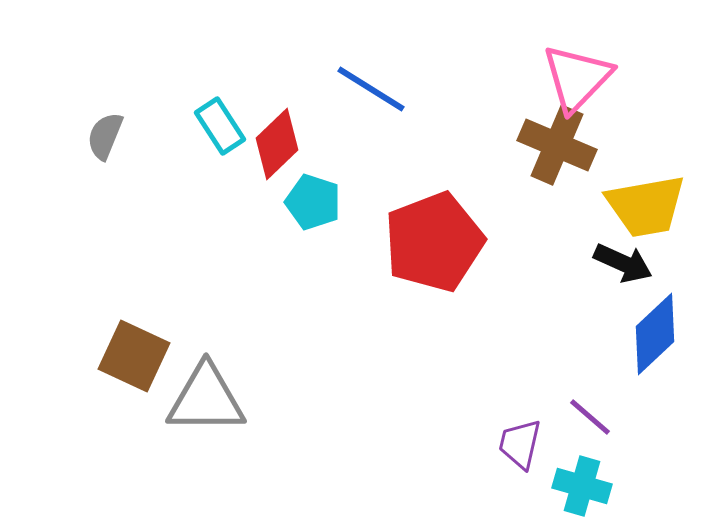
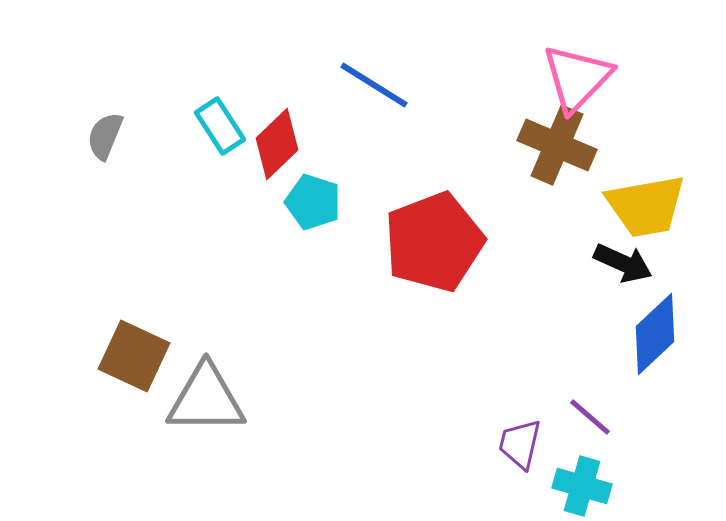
blue line: moved 3 px right, 4 px up
